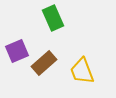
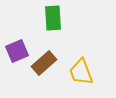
green rectangle: rotated 20 degrees clockwise
yellow trapezoid: moved 1 px left, 1 px down
